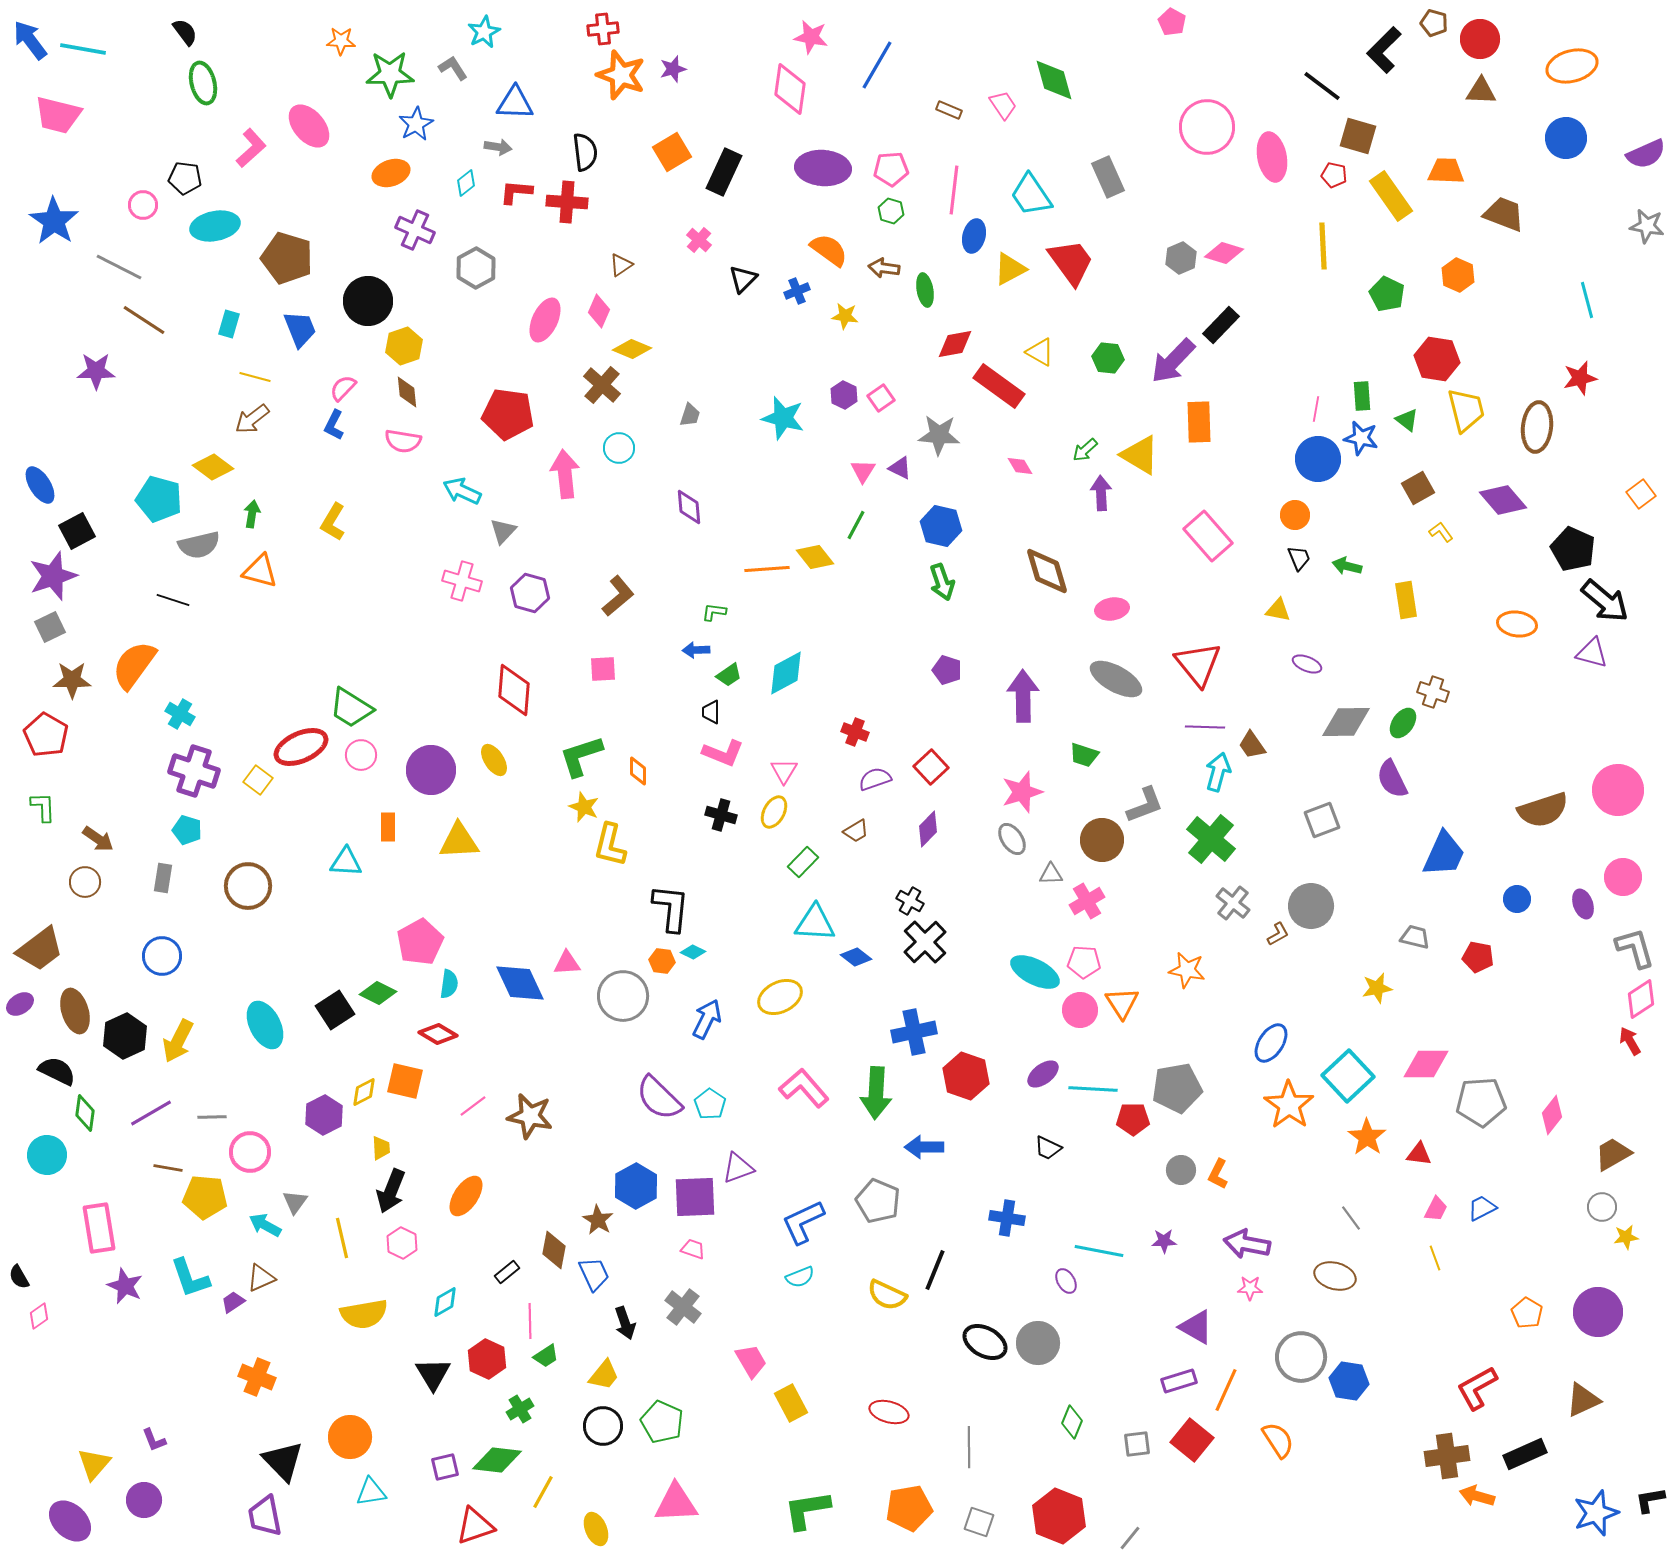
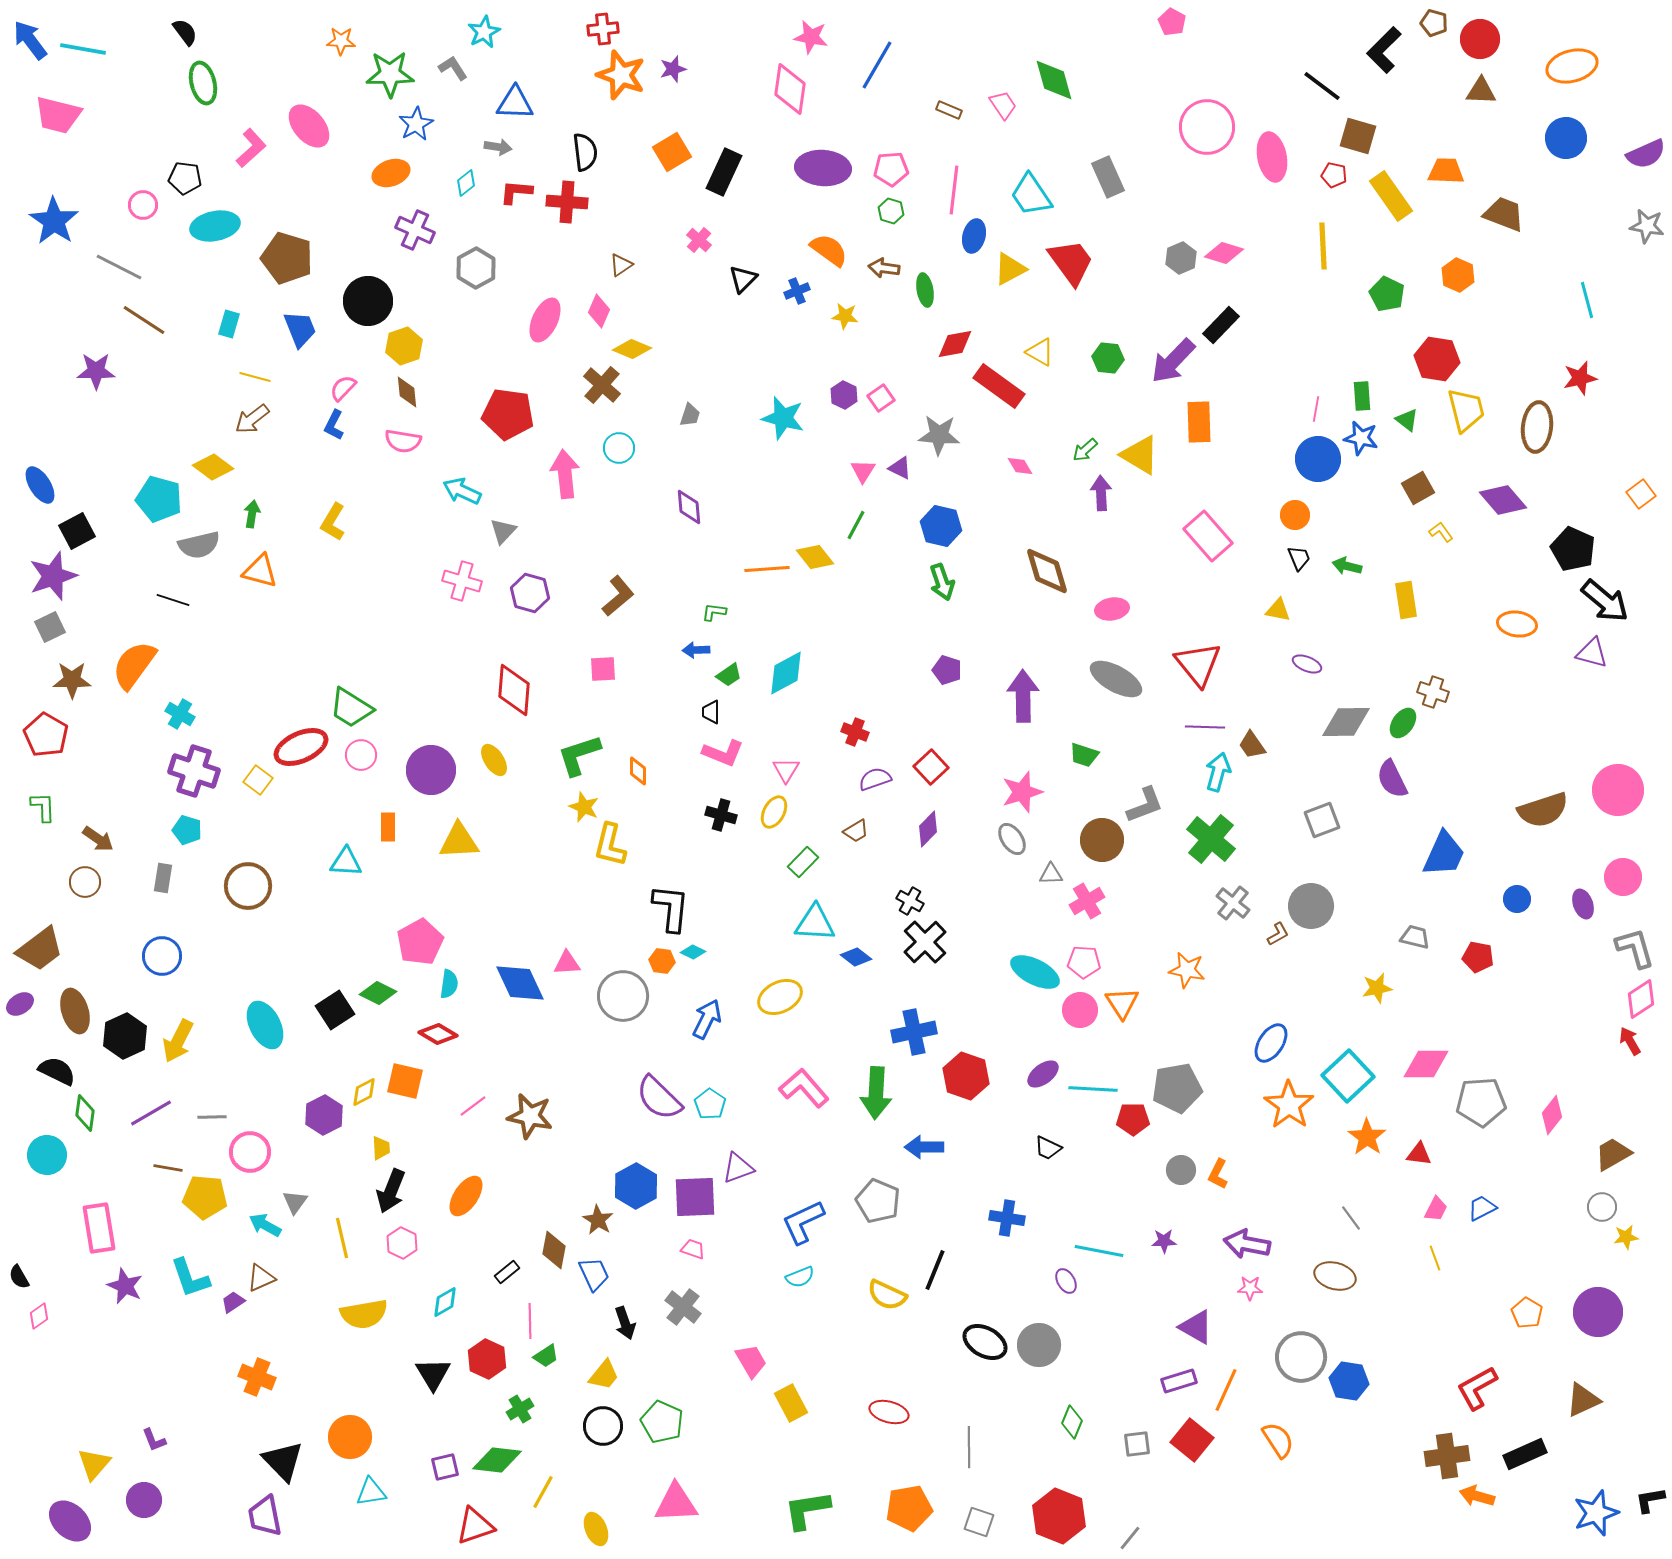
green L-shape at (581, 756): moved 2 px left, 1 px up
pink triangle at (784, 771): moved 2 px right, 1 px up
gray circle at (1038, 1343): moved 1 px right, 2 px down
